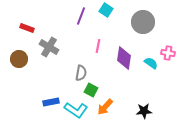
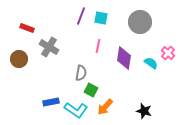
cyan square: moved 5 px left, 8 px down; rotated 24 degrees counterclockwise
gray circle: moved 3 px left
pink cross: rotated 32 degrees clockwise
black star: rotated 21 degrees clockwise
